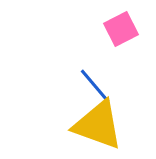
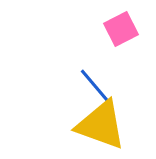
yellow triangle: moved 3 px right
